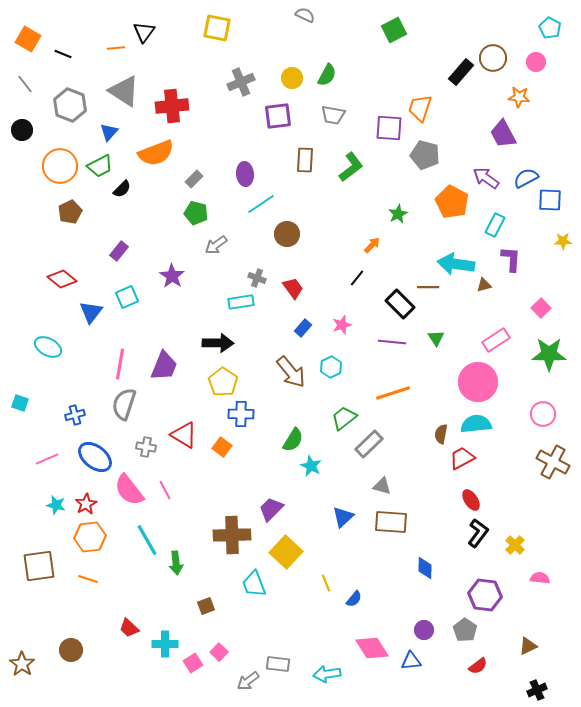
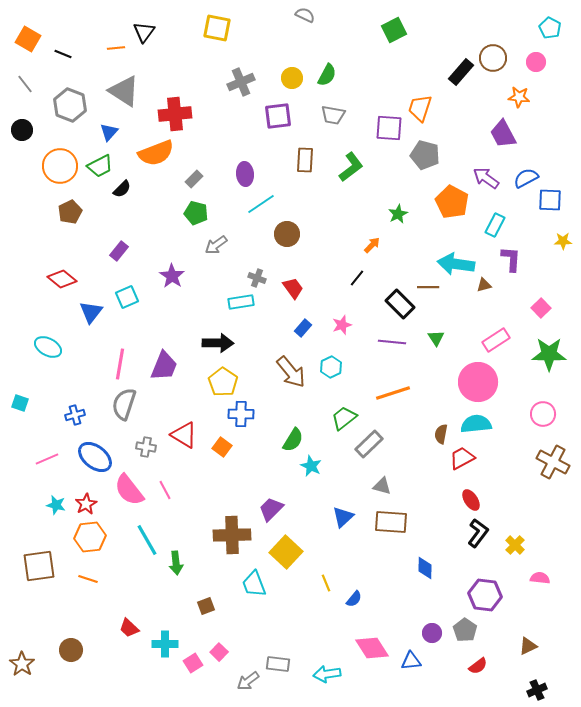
red cross at (172, 106): moved 3 px right, 8 px down
purple circle at (424, 630): moved 8 px right, 3 px down
